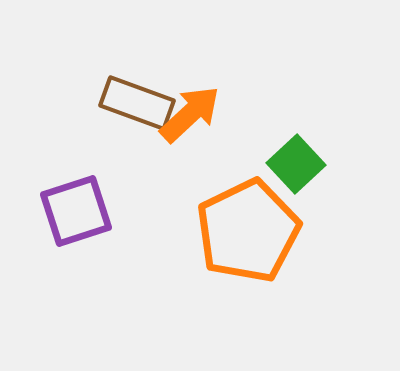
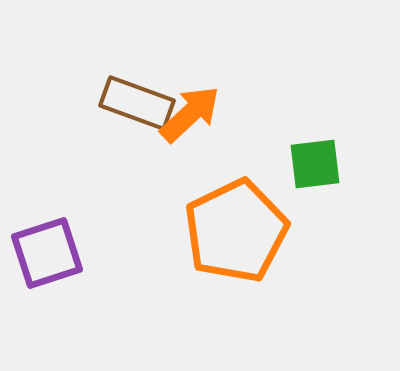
green square: moved 19 px right; rotated 36 degrees clockwise
purple square: moved 29 px left, 42 px down
orange pentagon: moved 12 px left
